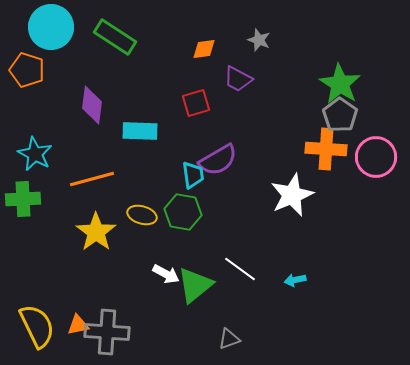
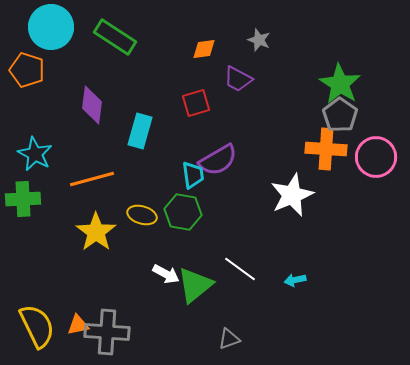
cyan rectangle: rotated 76 degrees counterclockwise
